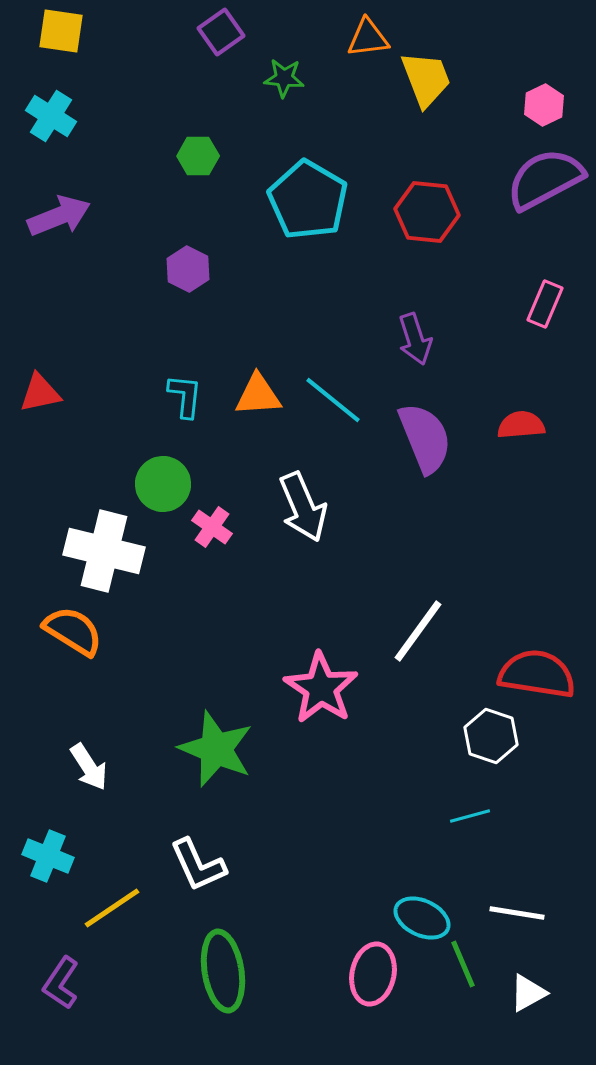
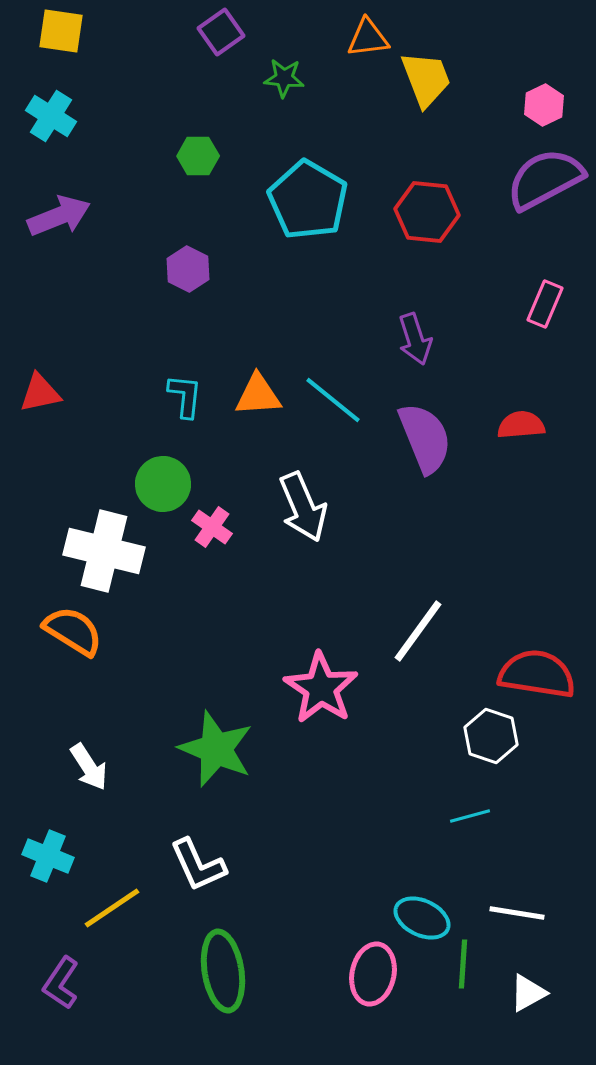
green line at (463, 964): rotated 27 degrees clockwise
